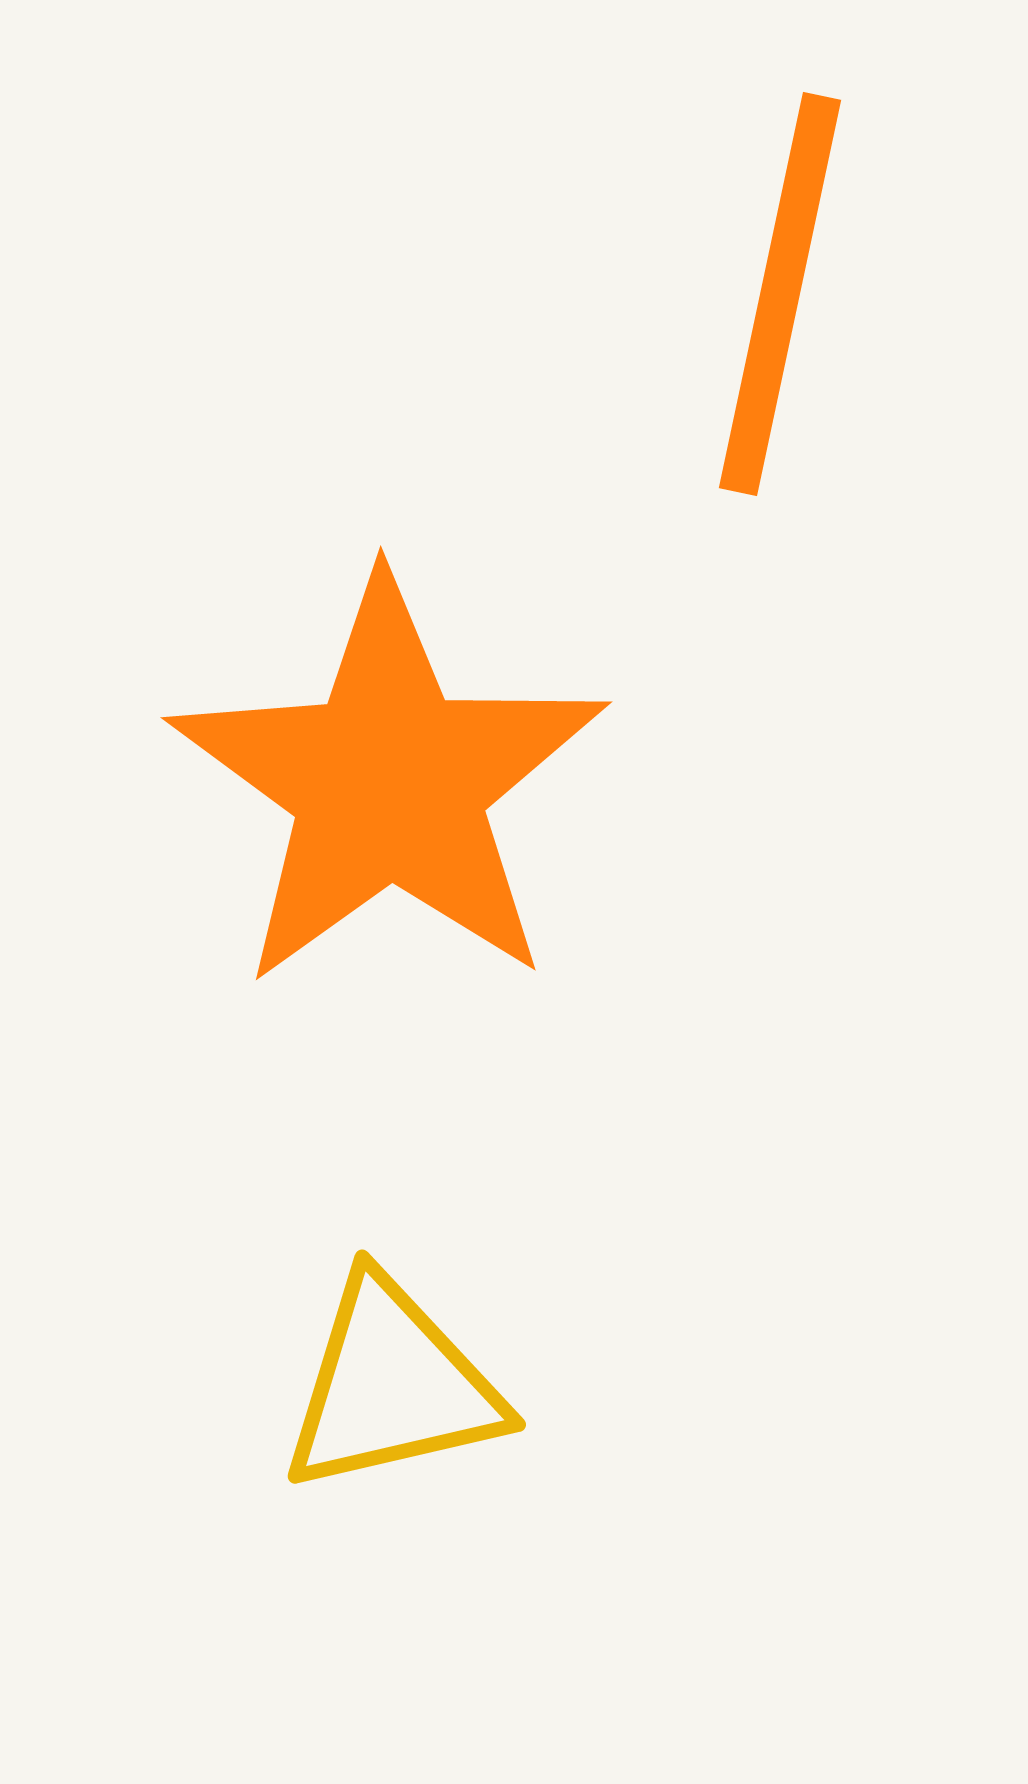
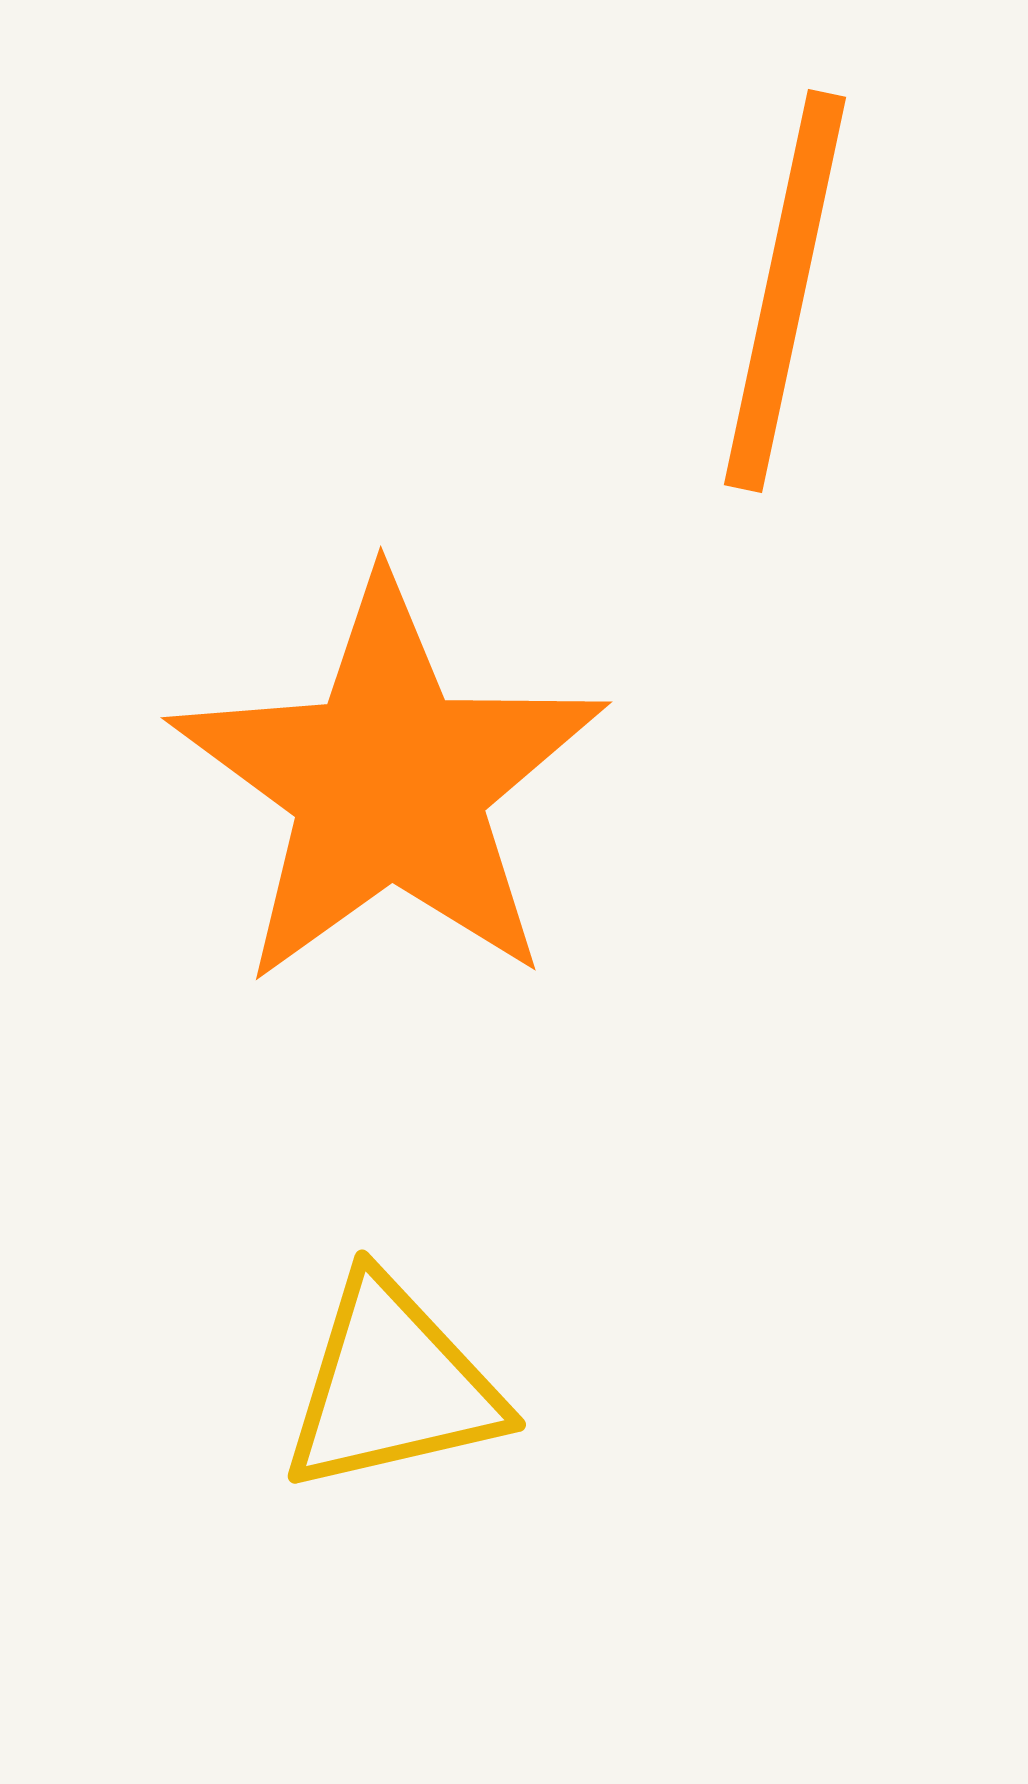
orange line: moved 5 px right, 3 px up
